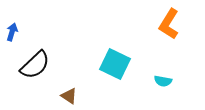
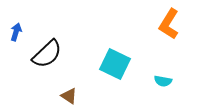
blue arrow: moved 4 px right
black semicircle: moved 12 px right, 11 px up
